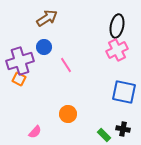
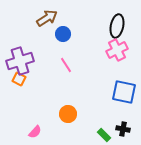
blue circle: moved 19 px right, 13 px up
